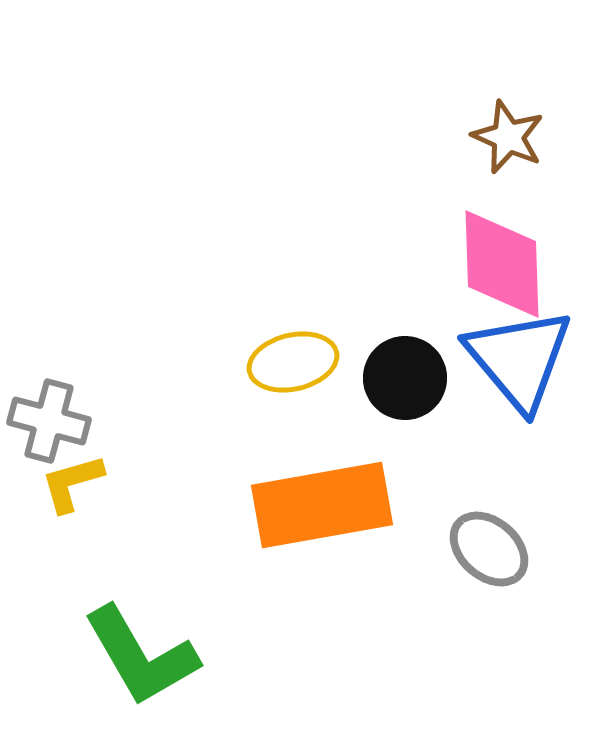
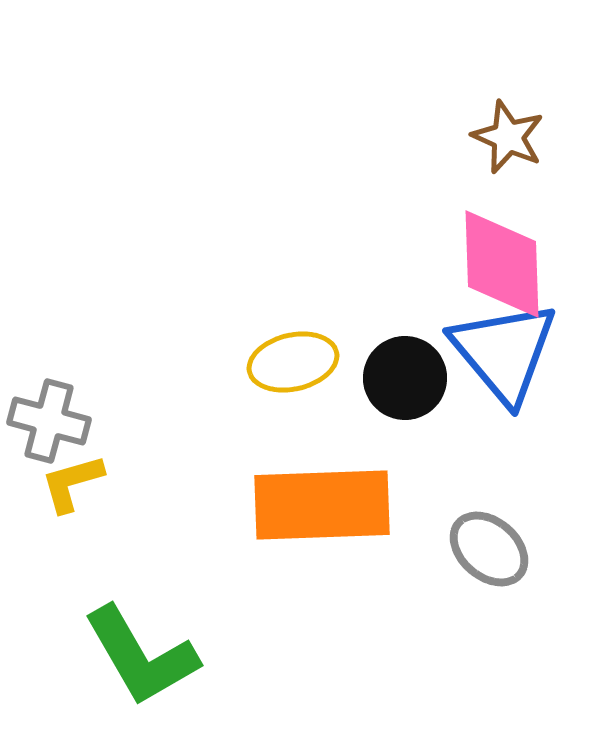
blue triangle: moved 15 px left, 7 px up
orange rectangle: rotated 8 degrees clockwise
